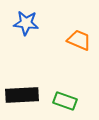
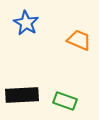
blue star: rotated 25 degrees clockwise
